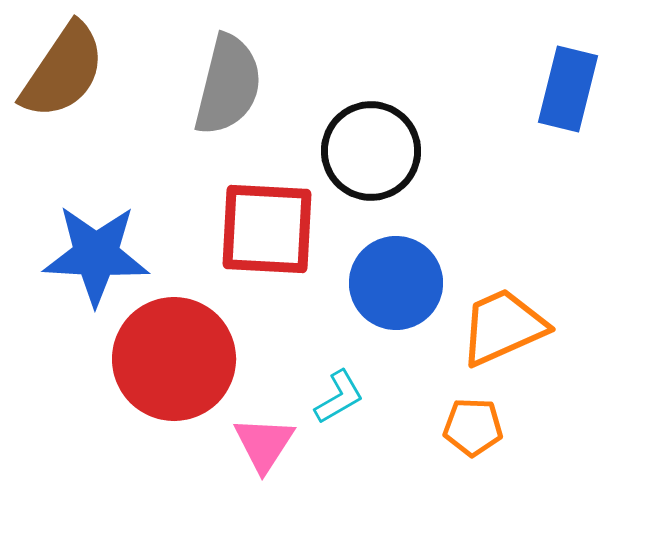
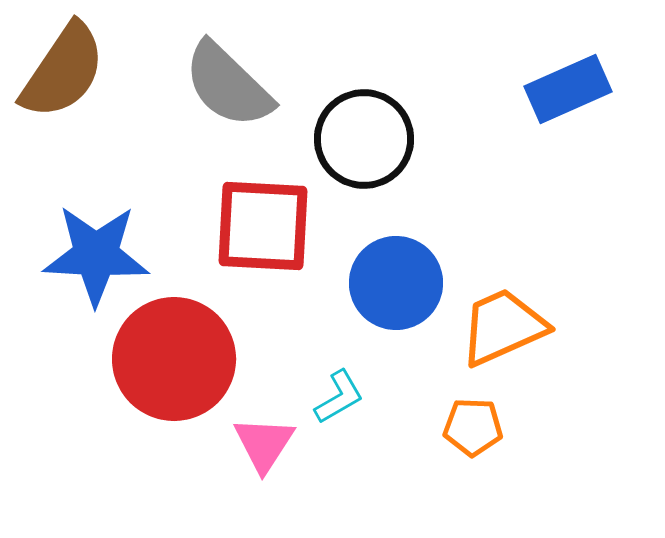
gray semicircle: rotated 120 degrees clockwise
blue rectangle: rotated 52 degrees clockwise
black circle: moved 7 px left, 12 px up
red square: moved 4 px left, 3 px up
